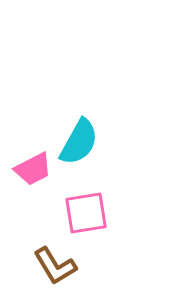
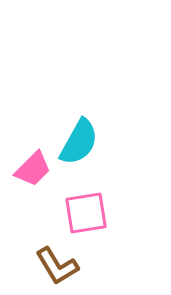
pink trapezoid: rotated 18 degrees counterclockwise
brown L-shape: moved 2 px right
